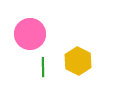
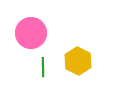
pink circle: moved 1 px right, 1 px up
